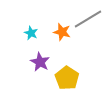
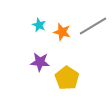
gray line: moved 5 px right, 7 px down
cyan star: moved 8 px right, 8 px up
purple star: rotated 24 degrees counterclockwise
